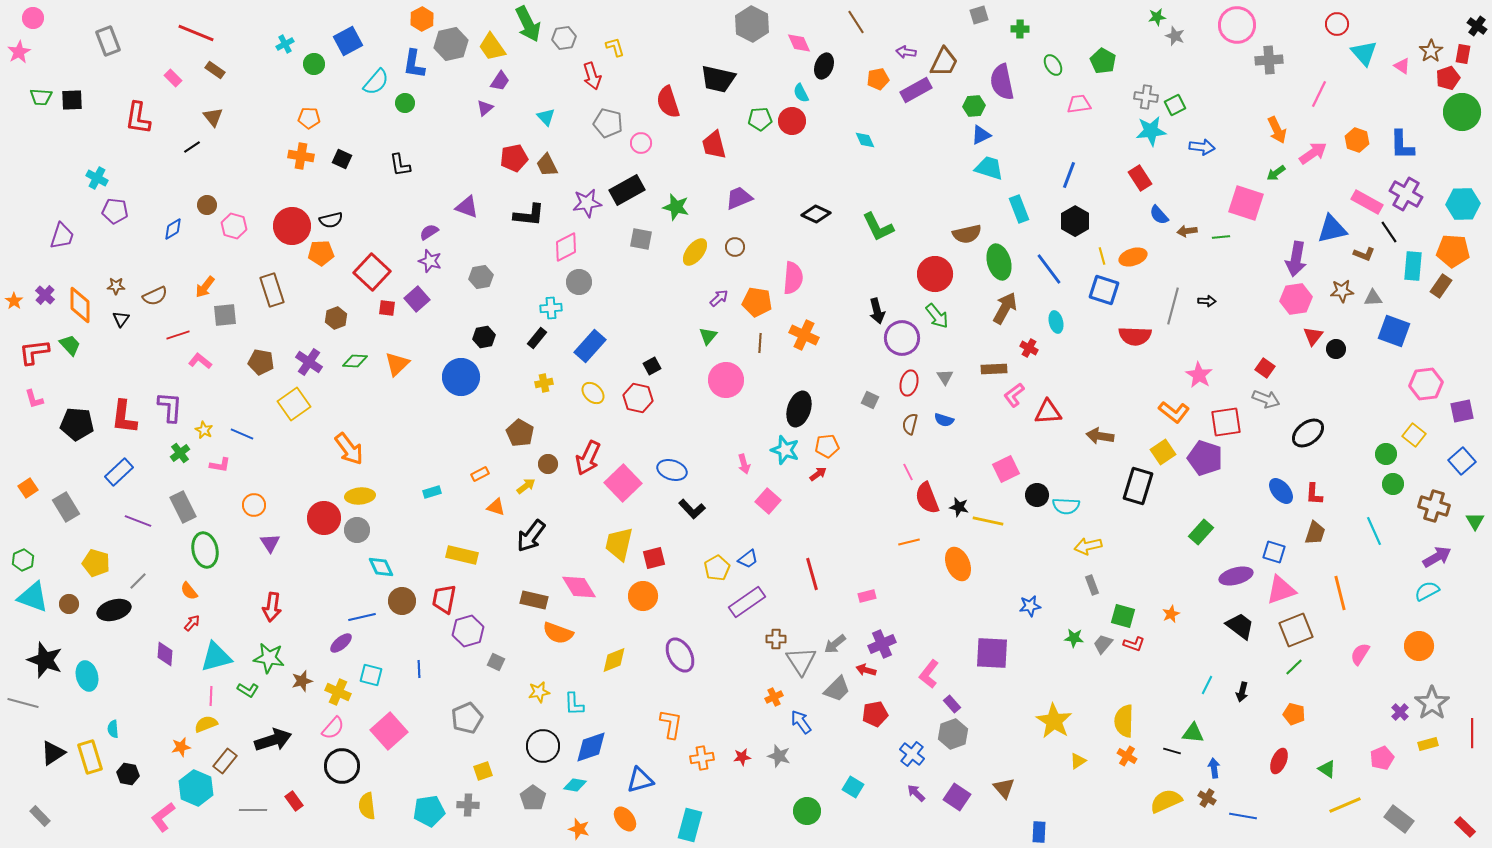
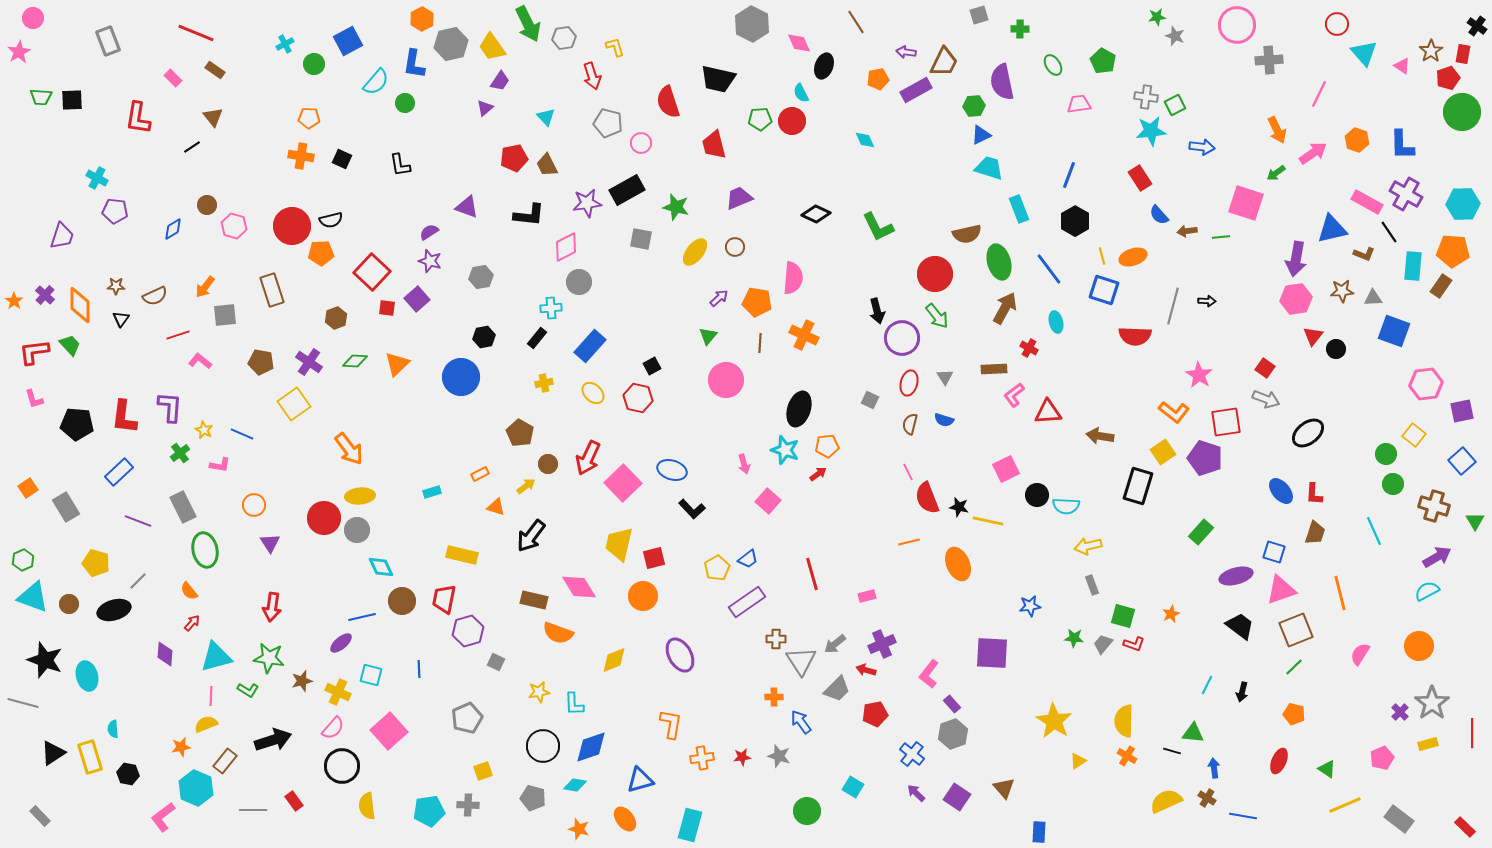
orange cross at (774, 697): rotated 24 degrees clockwise
gray pentagon at (533, 798): rotated 20 degrees counterclockwise
